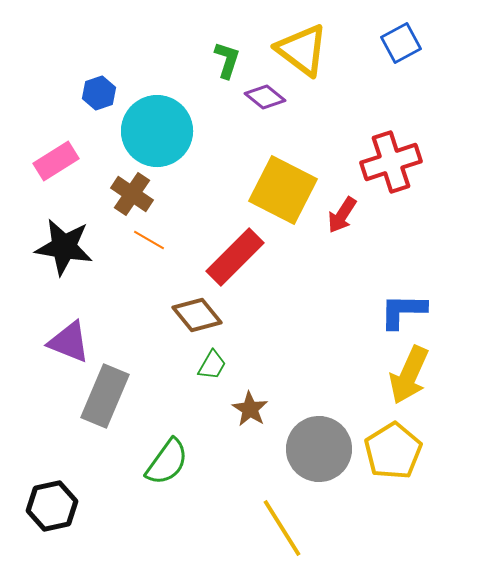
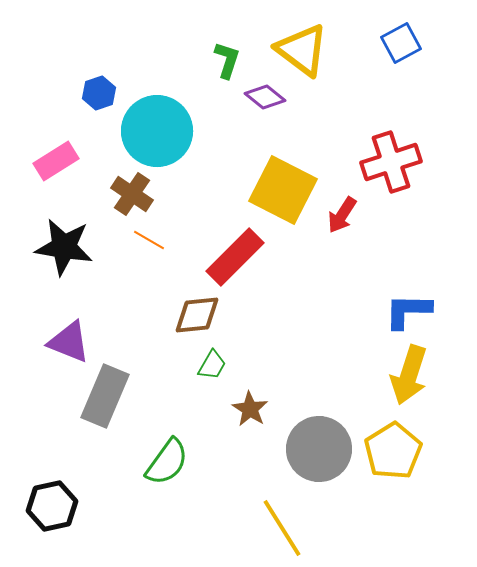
blue L-shape: moved 5 px right
brown diamond: rotated 57 degrees counterclockwise
yellow arrow: rotated 6 degrees counterclockwise
